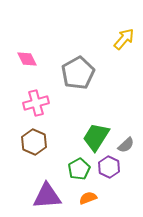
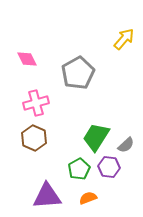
brown hexagon: moved 4 px up
purple hexagon: rotated 20 degrees counterclockwise
